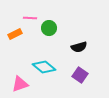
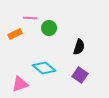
black semicircle: rotated 56 degrees counterclockwise
cyan diamond: moved 1 px down
